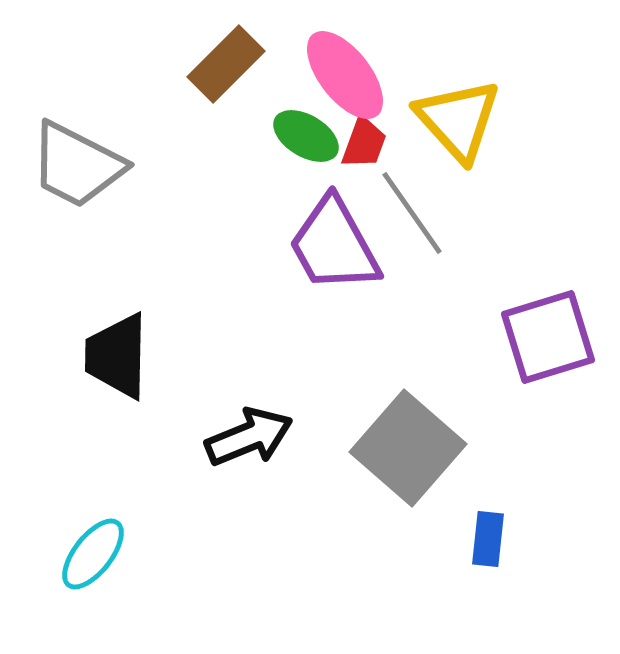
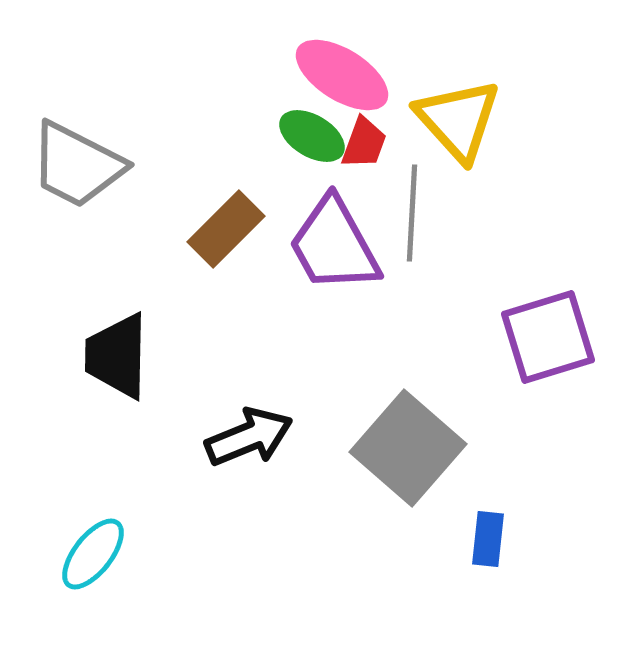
brown rectangle: moved 165 px down
pink ellipse: moved 3 px left; rotated 20 degrees counterclockwise
green ellipse: moved 6 px right
gray line: rotated 38 degrees clockwise
